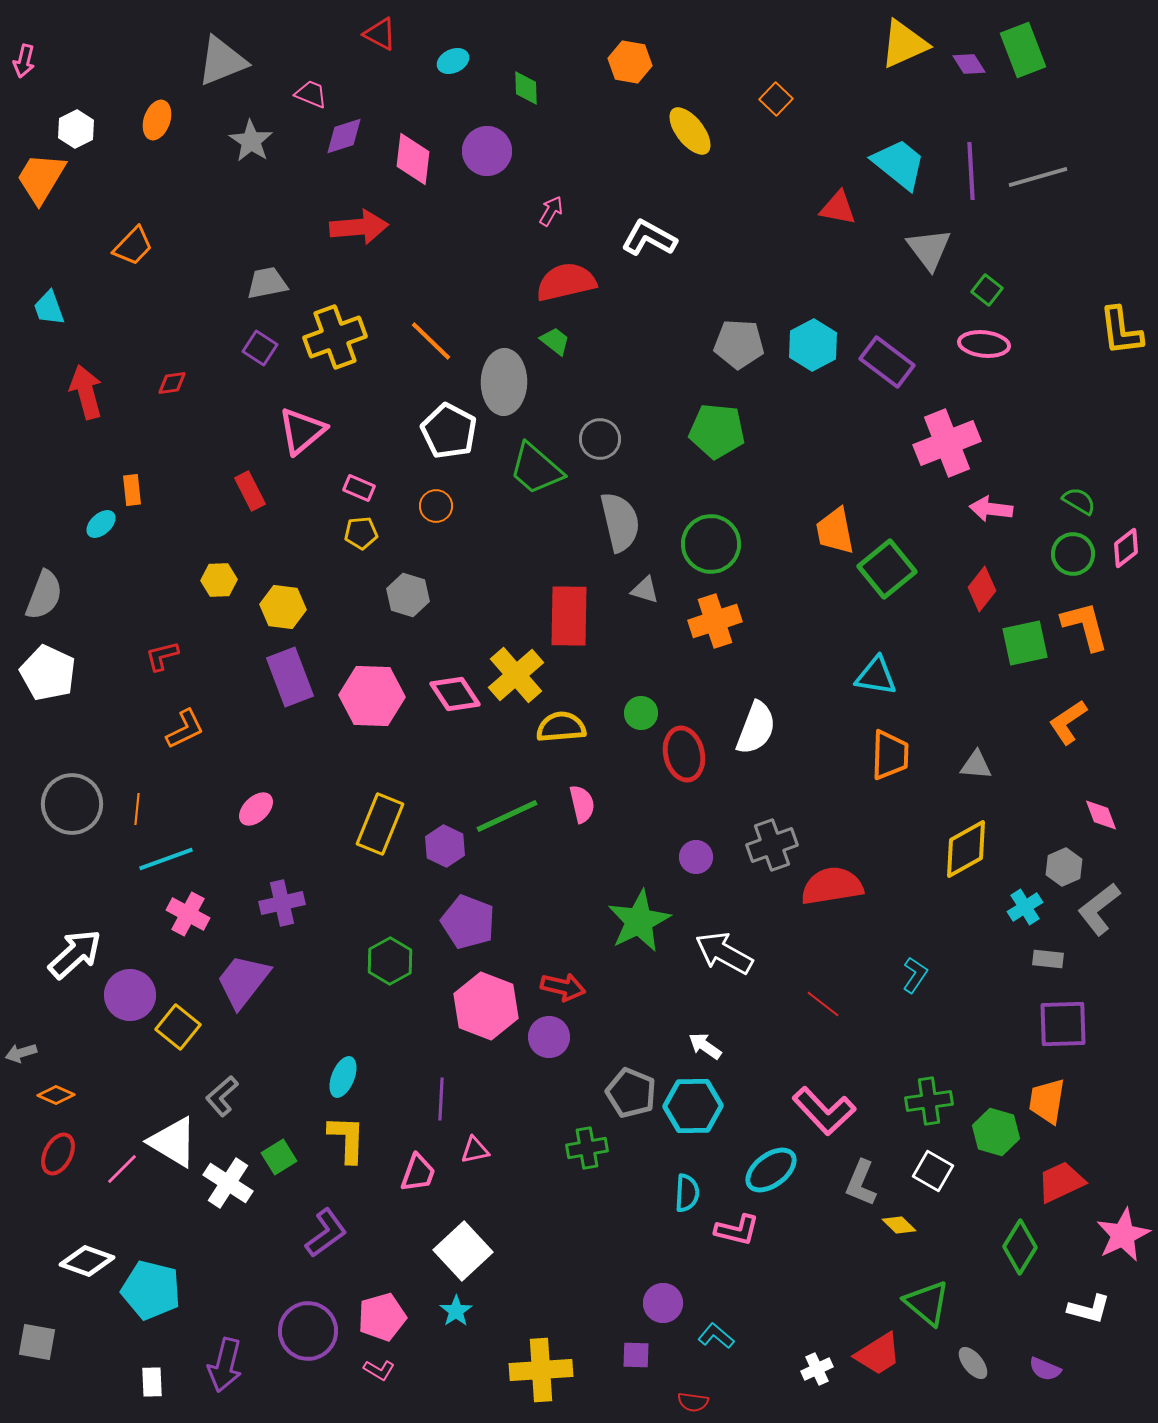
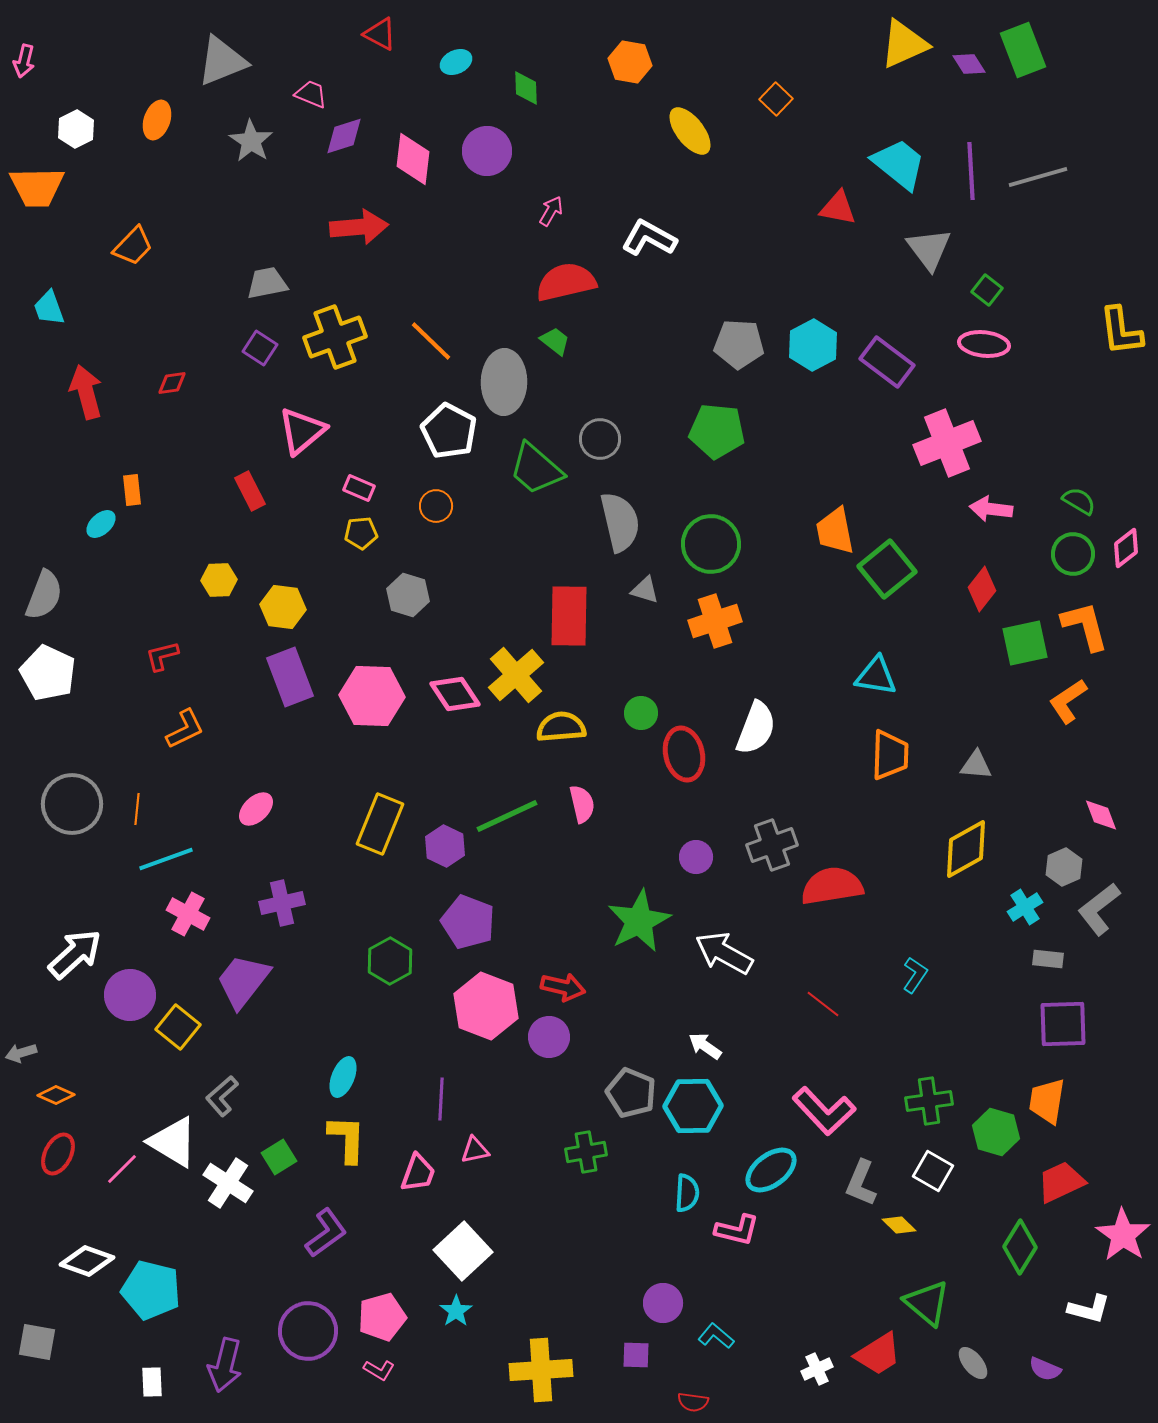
cyan ellipse at (453, 61): moved 3 px right, 1 px down
orange trapezoid at (41, 178): moved 4 px left, 9 px down; rotated 122 degrees counterclockwise
orange L-shape at (1068, 722): moved 21 px up
green cross at (587, 1148): moved 1 px left, 4 px down
pink star at (1123, 1235): rotated 12 degrees counterclockwise
